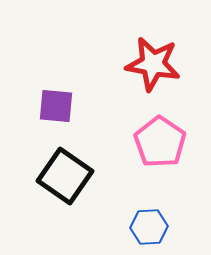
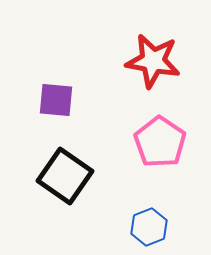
red star: moved 3 px up
purple square: moved 6 px up
blue hexagon: rotated 18 degrees counterclockwise
